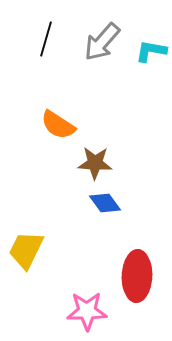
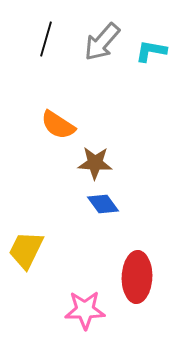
blue diamond: moved 2 px left, 1 px down
red ellipse: moved 1 px down
pink star: moved 2 px left, 1 px up
